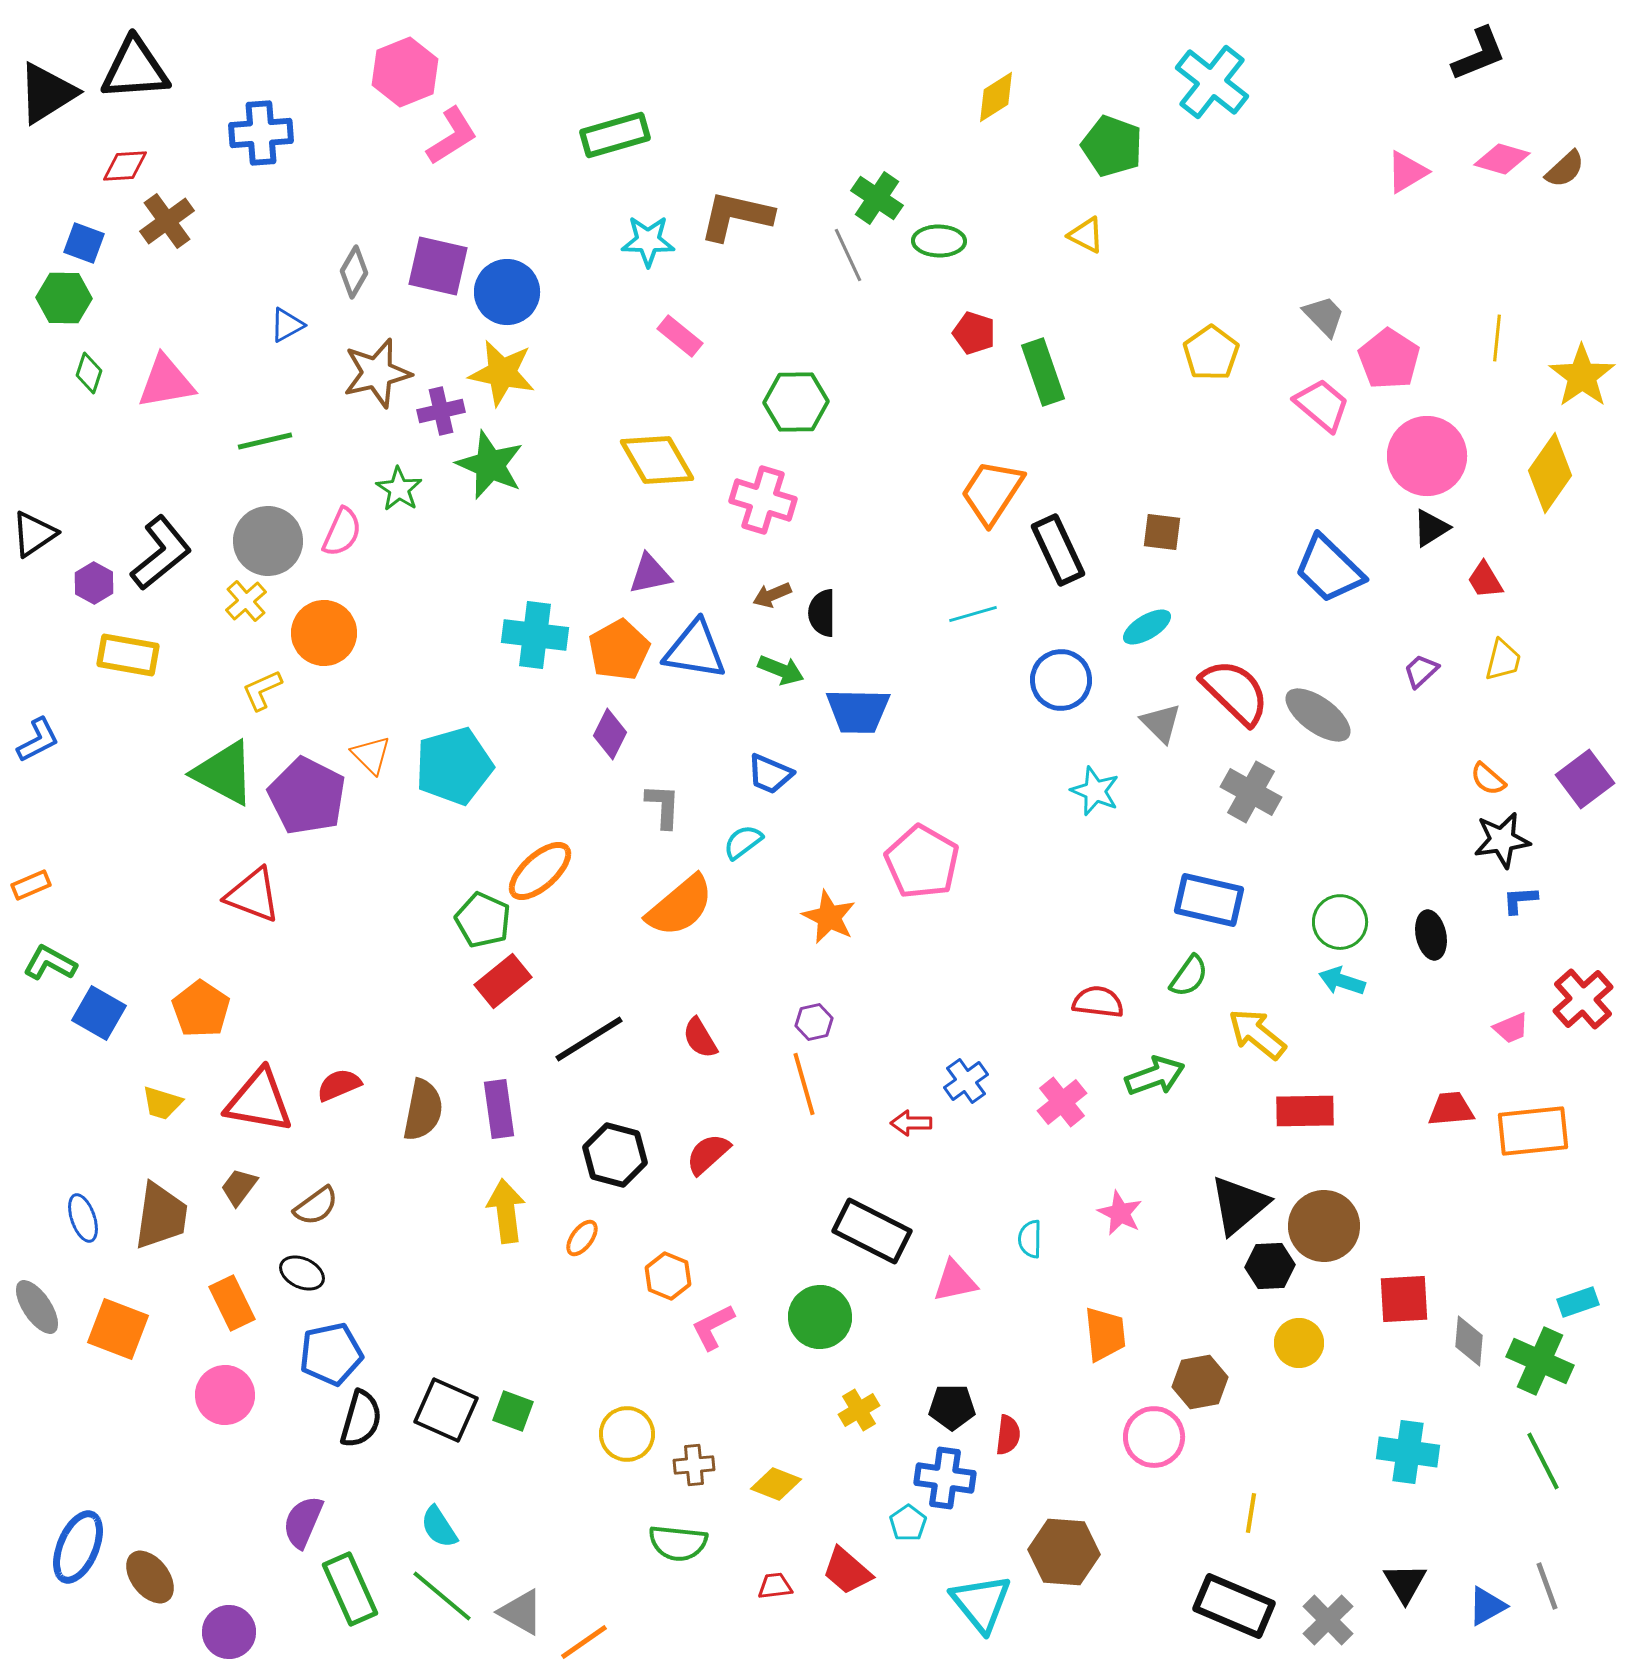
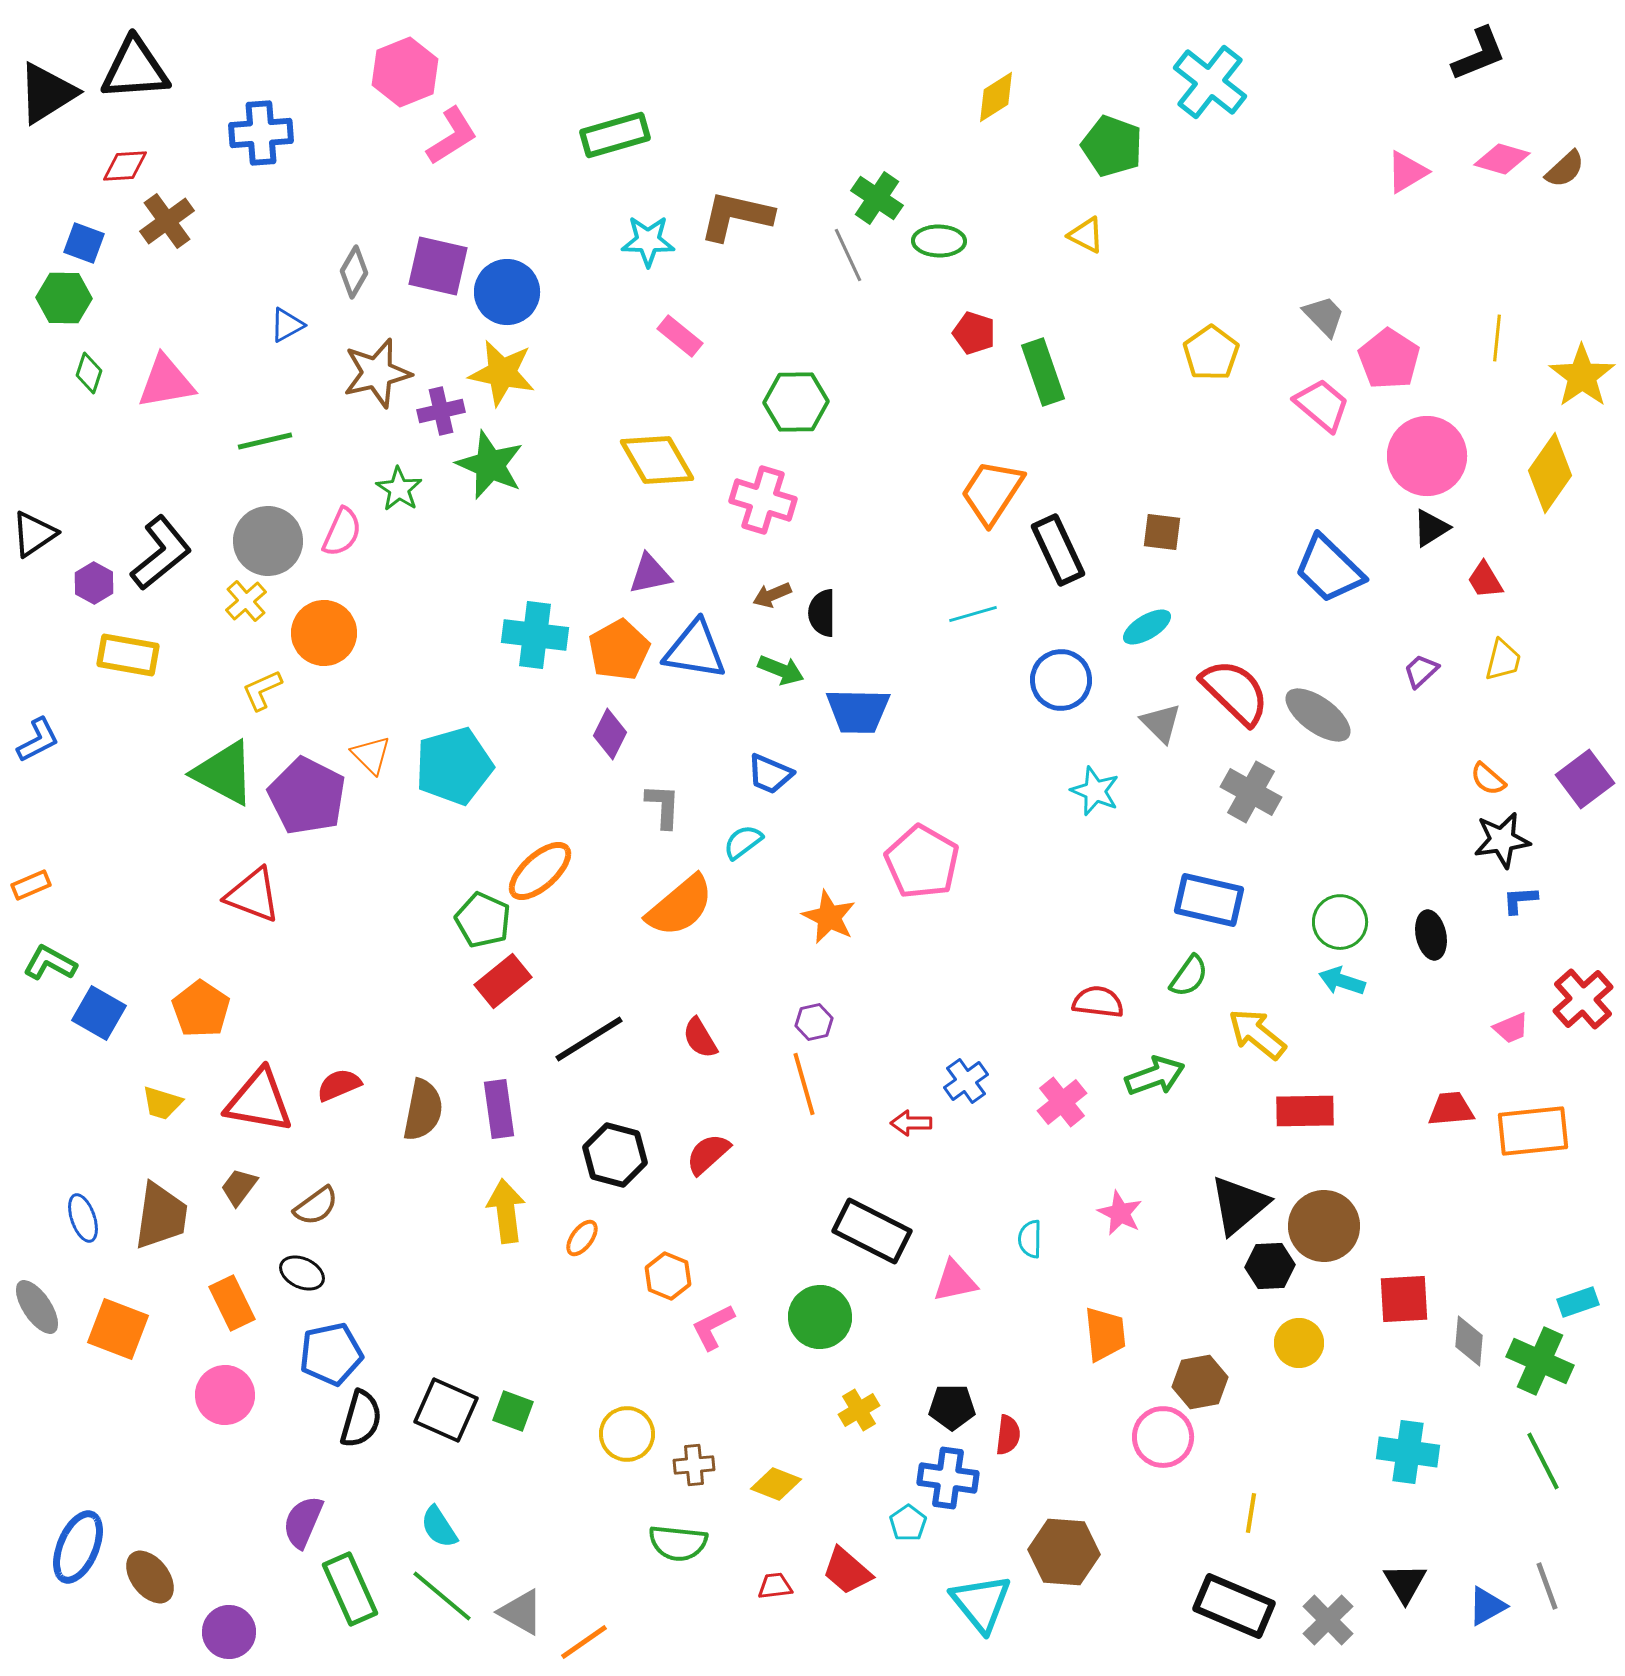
cyan cross at (1212, 82): moved 2 px left
pink circle at (1154, 1437): moved 9 px right
blue cross at (945, 1478): moved 3 px right
